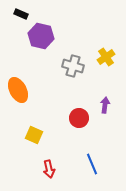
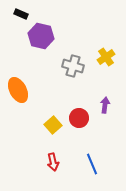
yellow square: moved 19 px right, 10 px up; rotated 24 degrees clockwise
red arrow: moved 4 px right, 7 px up
